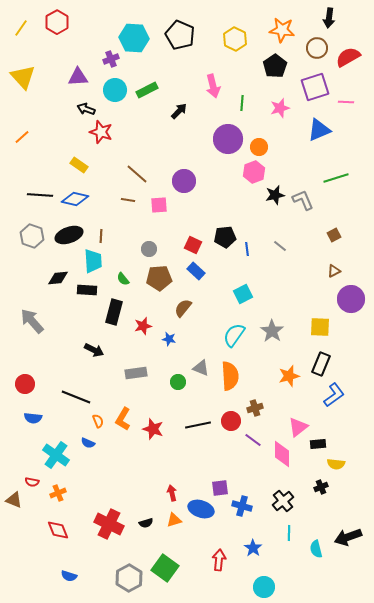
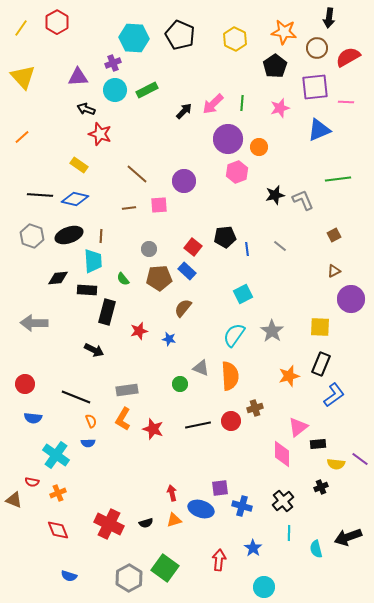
orange star at (282, 30): moved 2 px right, 2 px down
purple cross at (111, 59): moved 2 px right, 4 px down
pink arrow at (213, 86): moved 18 px down; rotated 60 degrees clockwise
purple square at (315, 87): rotated 12 degrees clockwise
black arrow at (179, 111): moved 5 px right
red star at (101, 132): moved 1 px left, 2 px down
pink hexagon at (254, 172): moved 17 px left
green line at (336, 178): moved 2 px right, 1 px down; rotated 10 degrees clockwise
brown line at (128, 200): moved 1 px right, 8 px down; rotated 16 degrees counterclockwise
red square at (193, 245): moved 2 px down; rotated 12 degrees clockwise
blue rectangle at (196, 271): moved 9 px left
black rectangle at (114, 312): moved 7 px left
gray arrow at (32, 321): moved 2 px right, 2 px down; rotated 48 degrees counterclockwise
red star at (143, 326): moved 4 px left, 5 px down
gray rectangle at (136, 373): moved 9 px left, 17 px down
green circle at (178, 382): moved 2 px right, 2 px down
orange semicircle at (98, 421): moved 7 px left
purple line at (253, 440): moved 107 px right, 19 px down
blue semicircle at (88, 443): rotated 24 degrees counterclockwise
